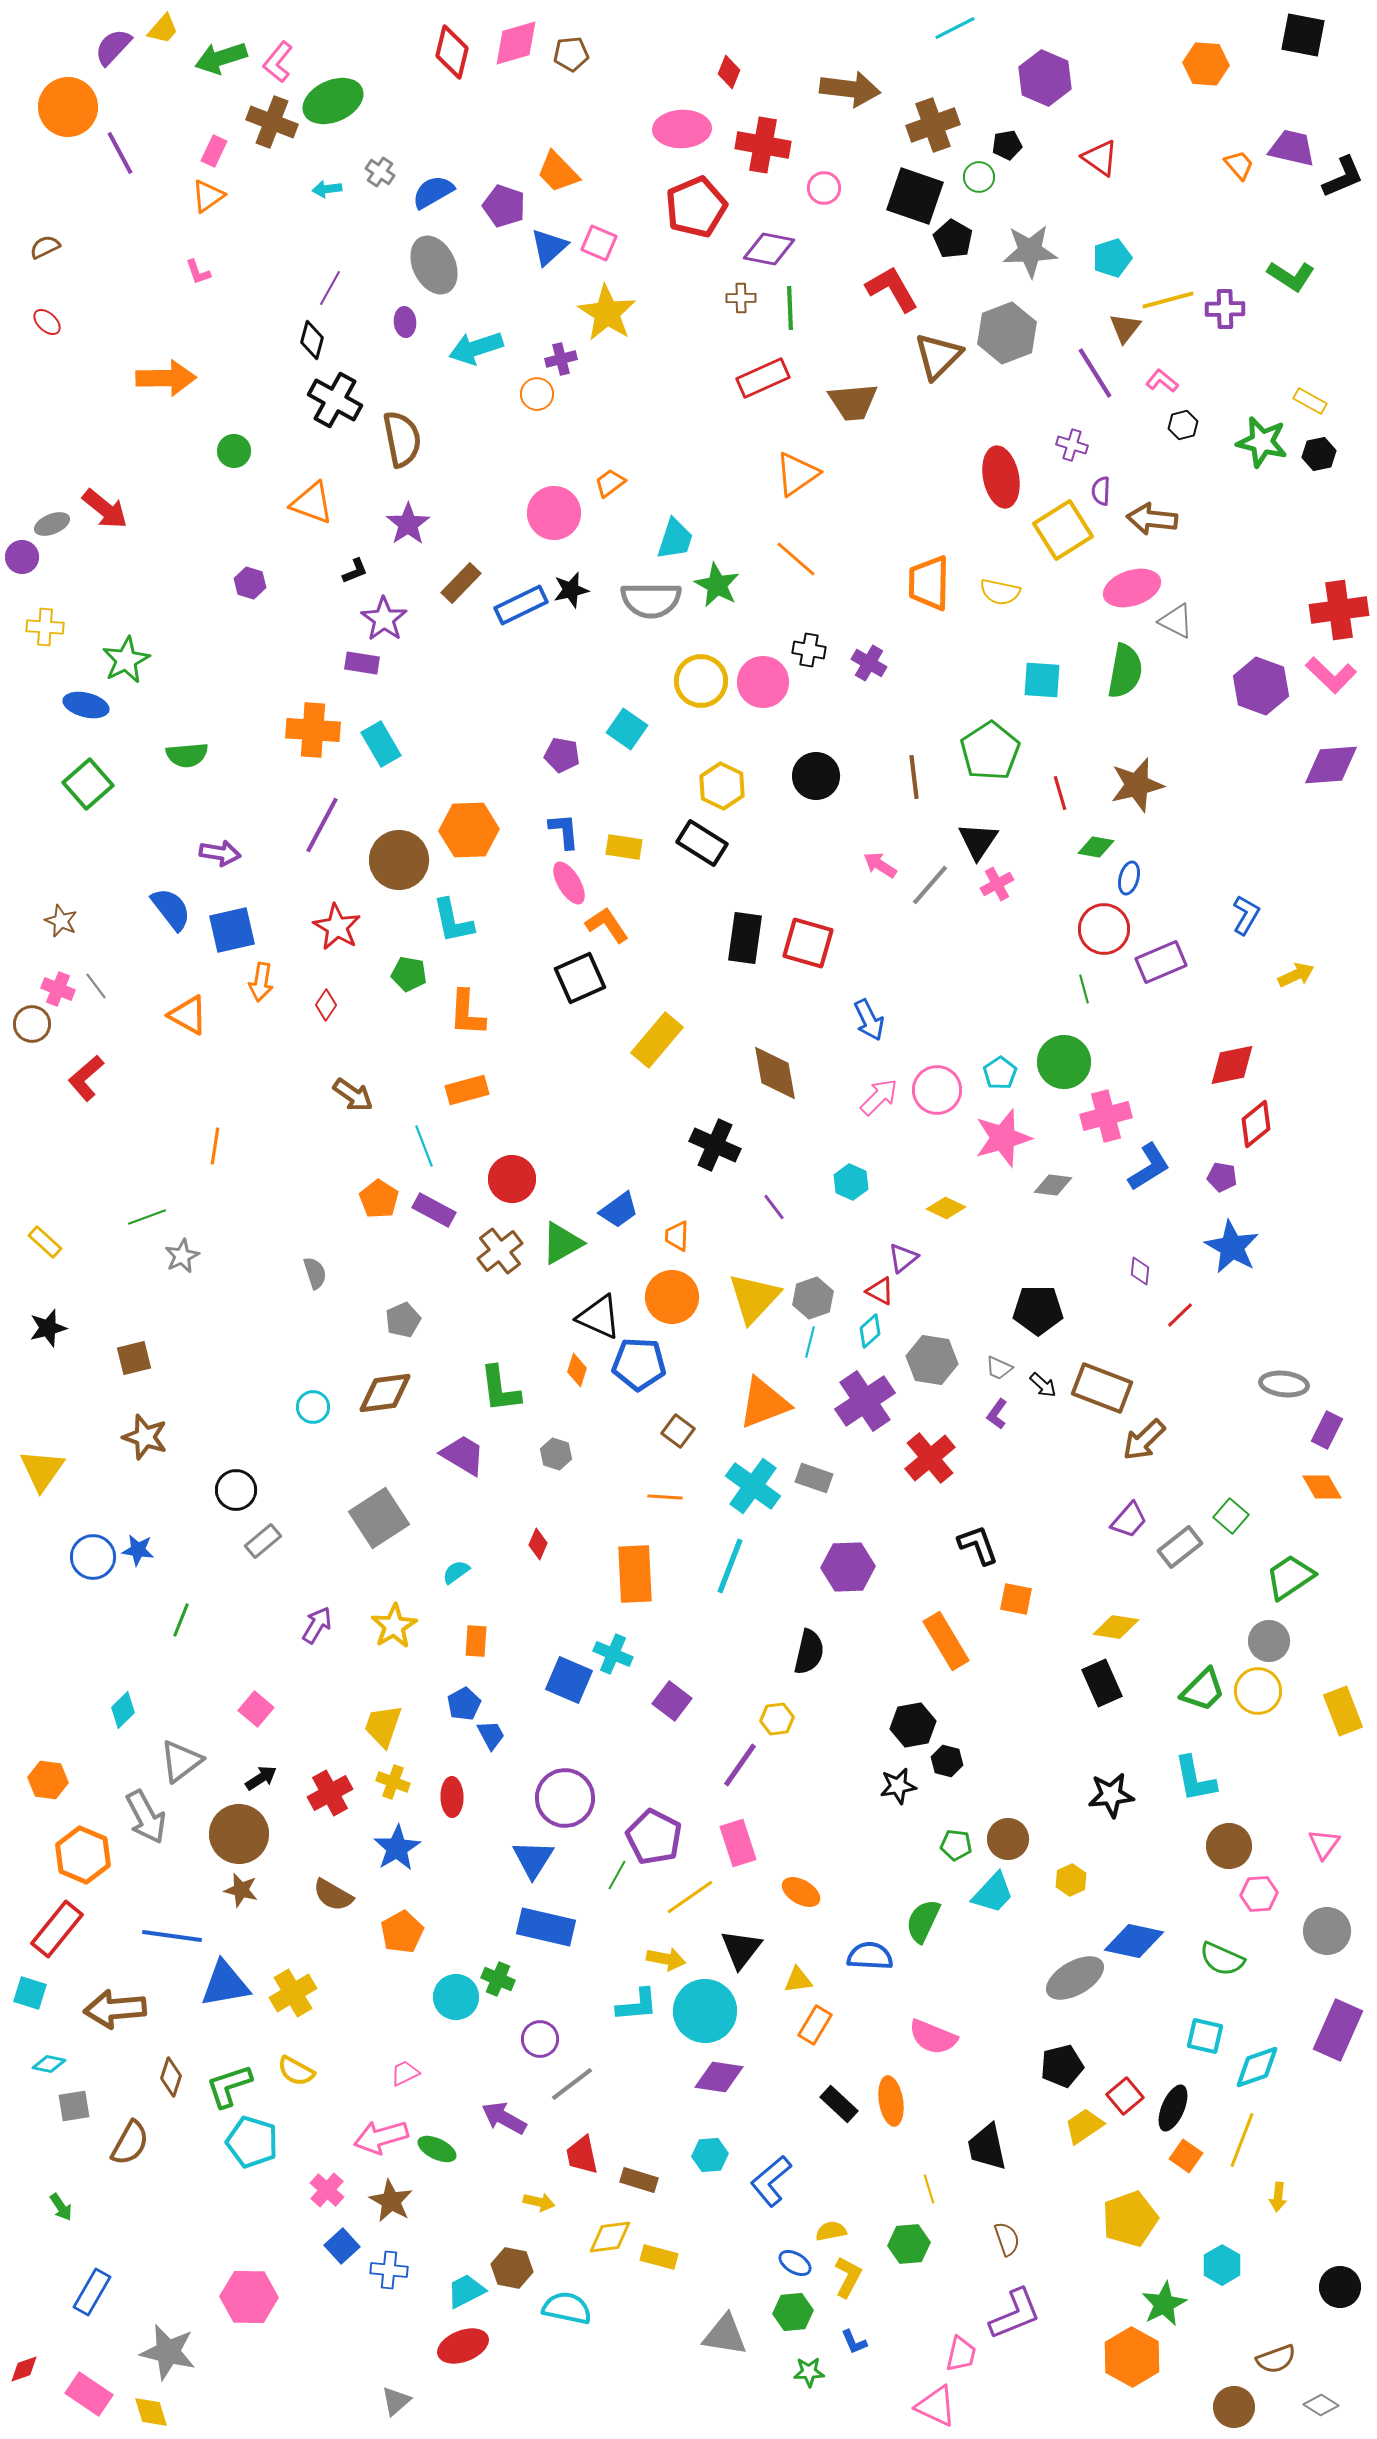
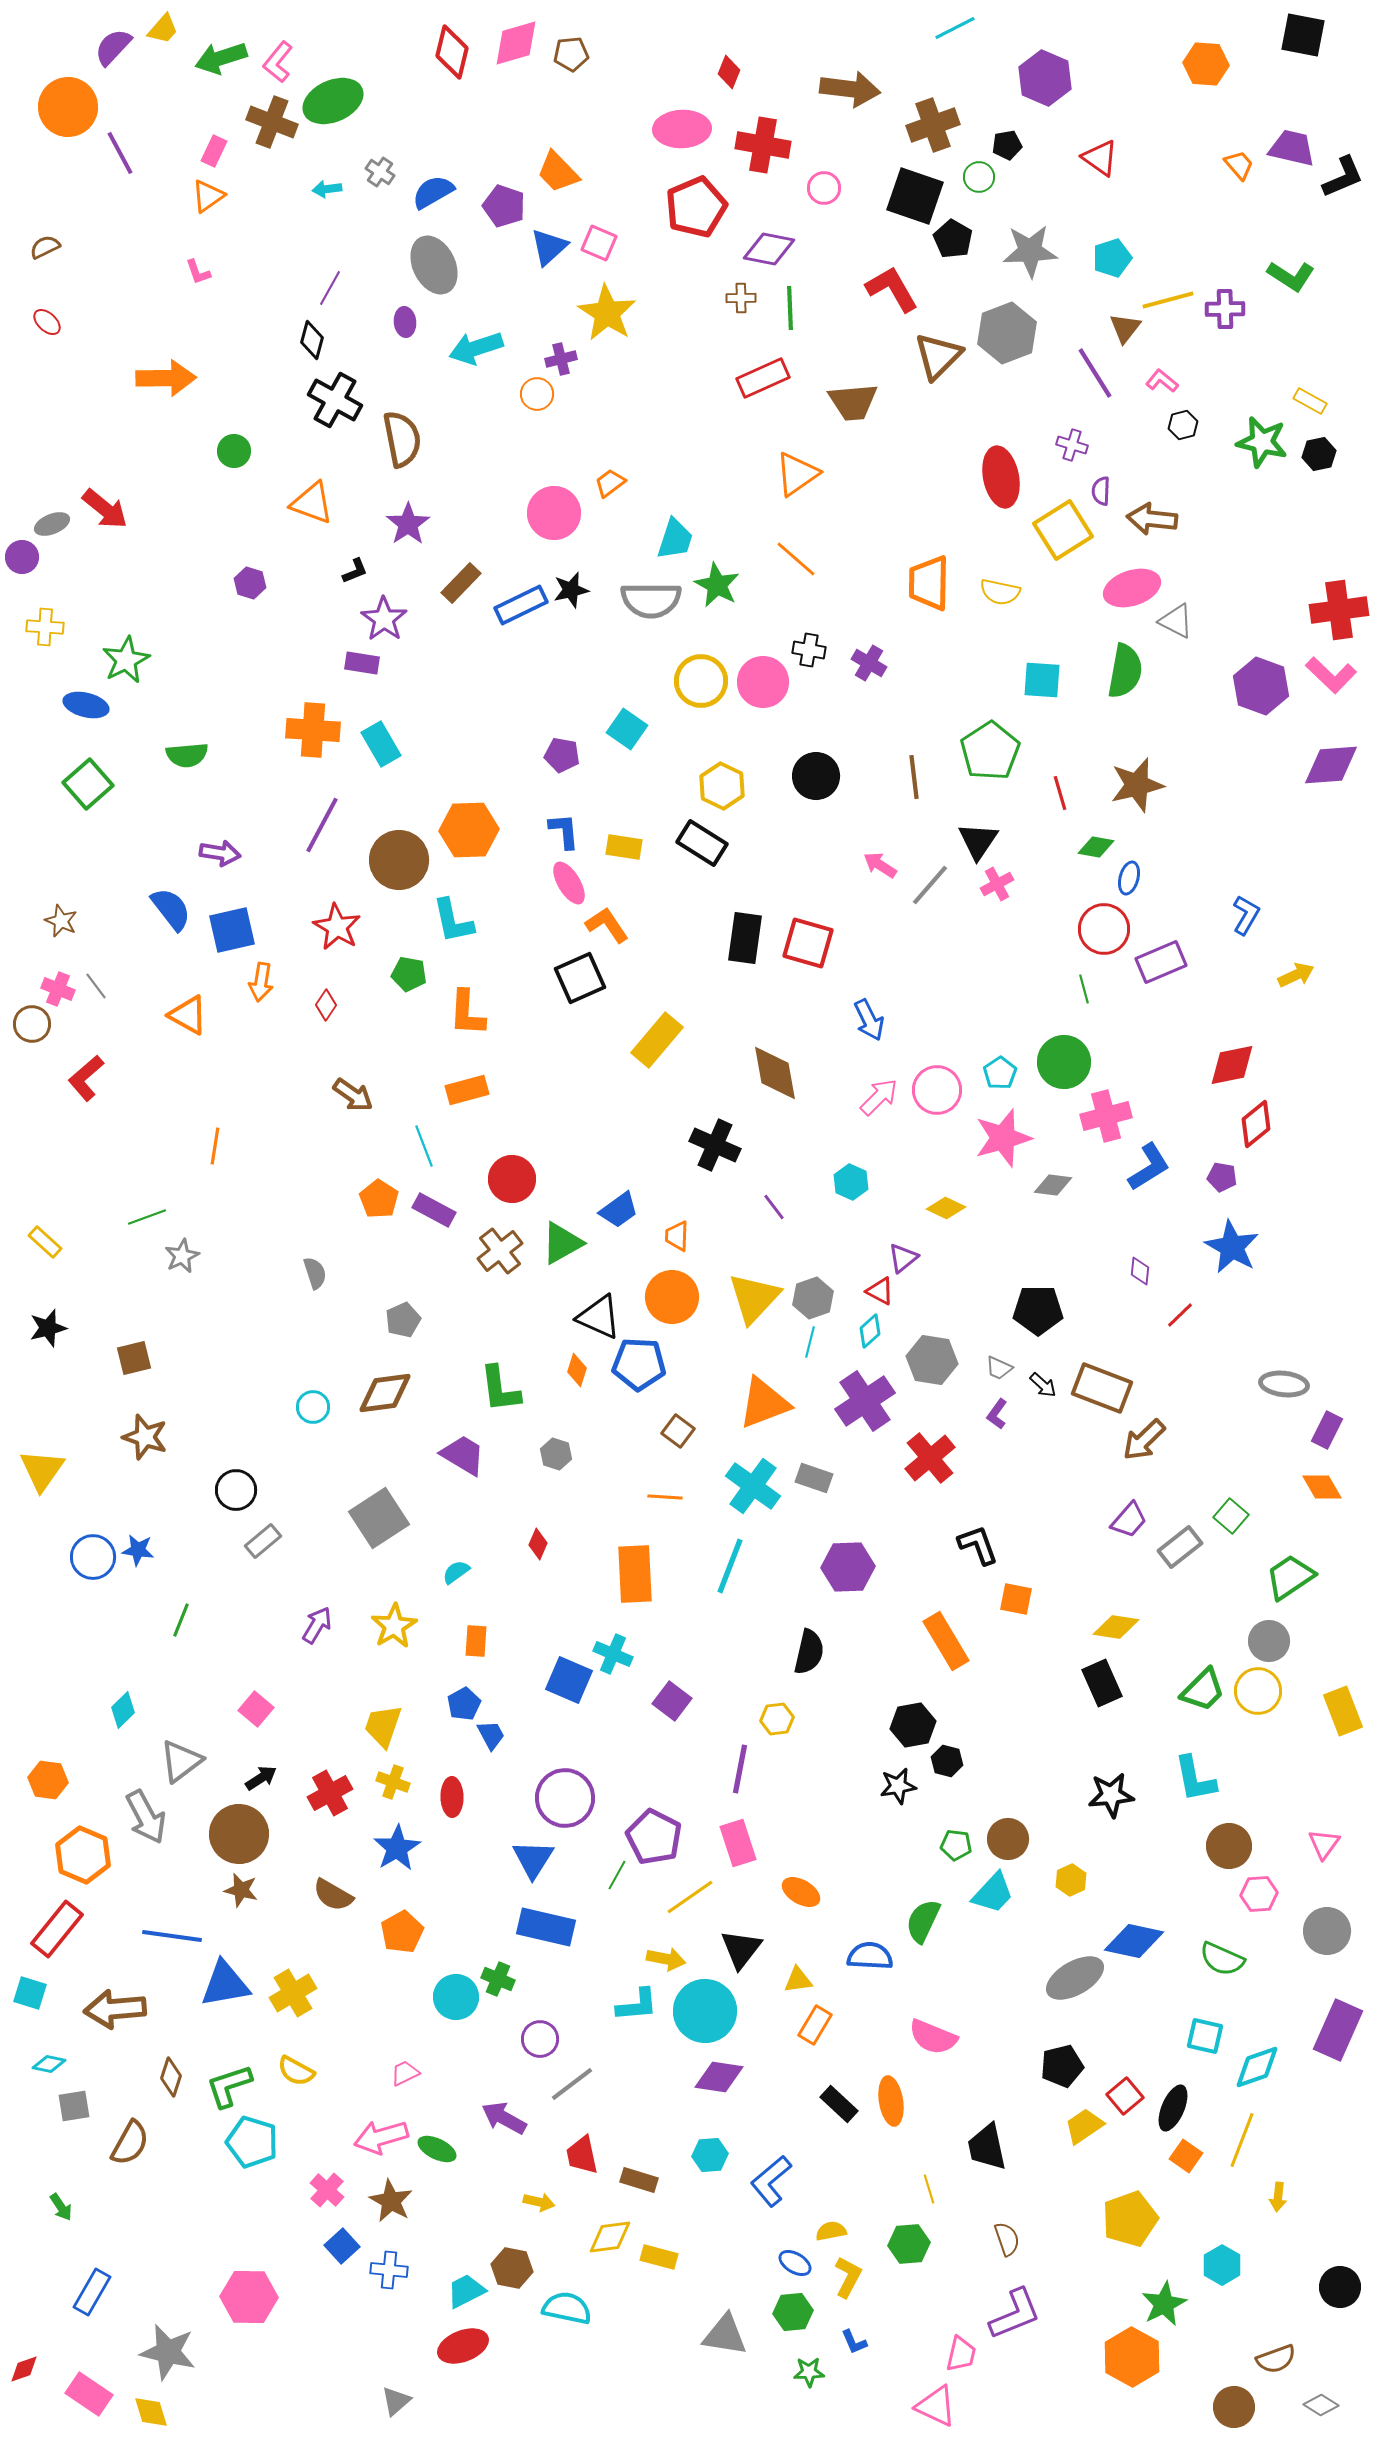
purple line at (740, 1765): moved 4 px down; rotated 24 degrees counterclockwise
